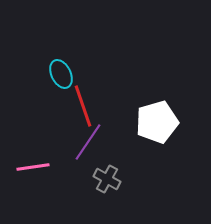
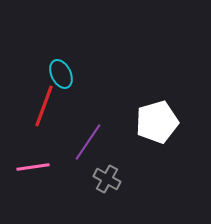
red line: moved 39 px left; rotated 39 degrees clockwise
